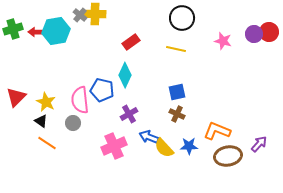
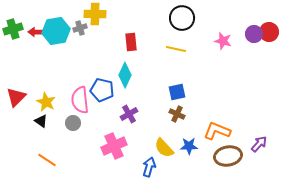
gray cross: moved 13 px down; rotated 32 degrees clockwise
red rectangle: rotated 60 degrees counterclockwise
blue arrow: moved 30 px down; rotated 84 degrees clockwise
orange line: moved 17 px down
